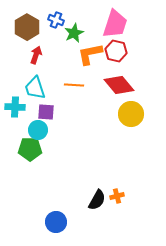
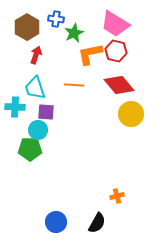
blue cross: moved 1 px up; rotated 14 degrees counterclockwise
pink trapezoid: rotated 104 degrees clockwise
black semicircle: moved 23 px down
